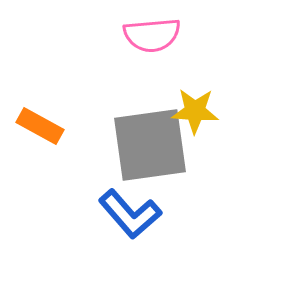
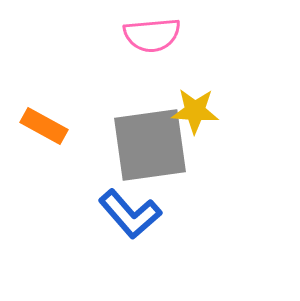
orange rectangle: moved 4 px right
